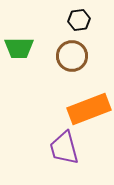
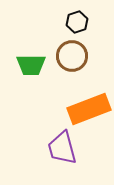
black hexagon: moved 2 px left, 2 px down; rotated 10 degrees counterclockwise
green trapezoid: moved 12 px right, 17 px down
purple trapezoid: moved 2 px left
